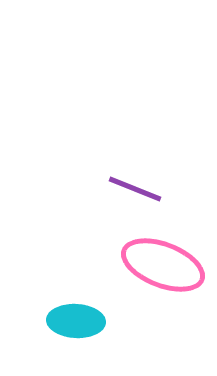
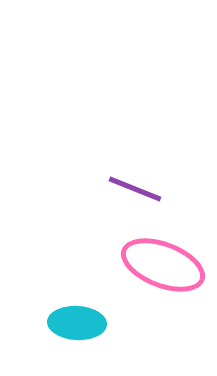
cyan ellipse: moved 1 px right, 2 px down
